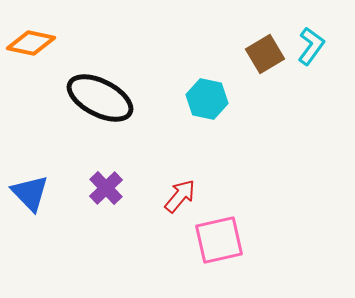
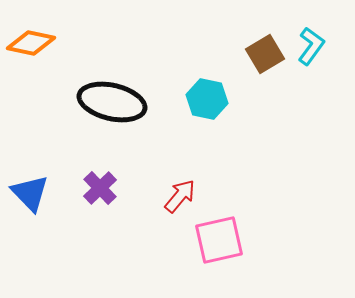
black ellipse: moved 12 px right, 4 px down; rotated 14 degrees counterclockwise
purple cross: moved 6 px left
